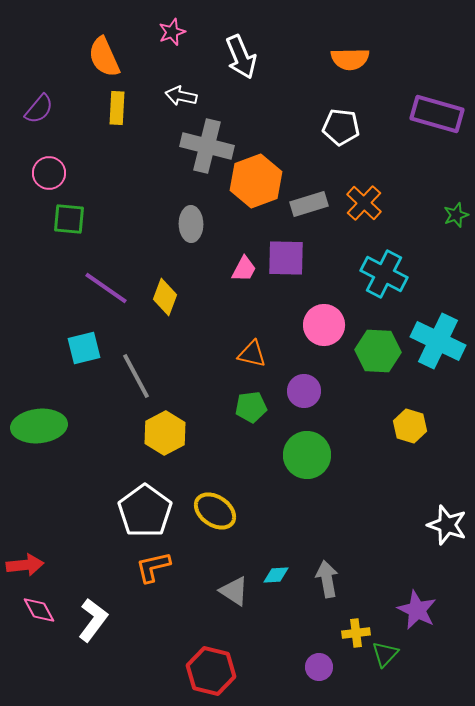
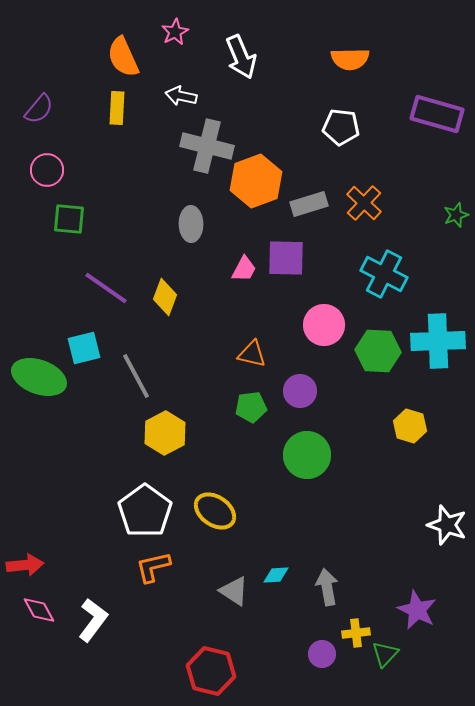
pink star at (172, 32): moved 3 px right; rotated 8 degrees counterclockwise
orange semicircle at (104, 57): moved 19 px right
pink circle at (49, 173): moved 2 px left, 3 px up
cyan cross at (438, 341): rotated 28 degrees counterclockwise
purple circle at (304, 391): moved 4 px left
green ellipse at (39, 426): moved 49 px up; rotated 26 degrees clockwise
gray arrow at (327, 579): moved 8 px down
purple circle at (319, 667): moved 3 px right, 13 px up
